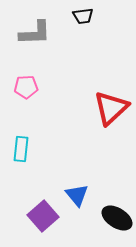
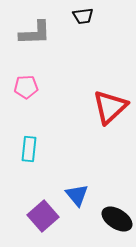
red triangle: moved 1 px left, 1 px up
cyan rectangle: moved 8 px right
black ellipse: moved 1 px down
